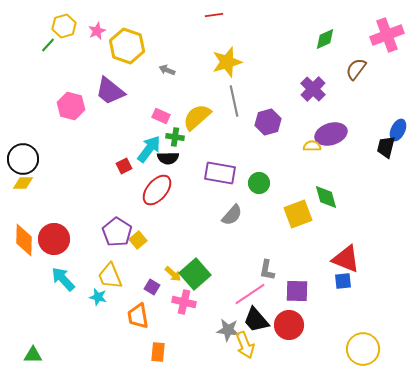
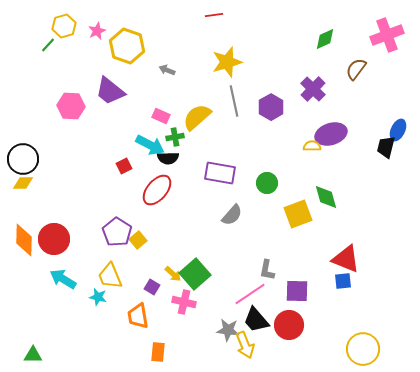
pink hexagon at (71, 106): rotated 12 degrees counterclockwise
purple hexagon at (268, 122): moved 3 px right, 15 px up; rotated 15 degrees counterclockwise
green cross at (175, 137): rotated 18 degrees counterclockwise
cyan arrow at (149, 149): moved 1 px right, 4 px up; rotated 80 degrees clockwise
green circle at (259, 183): moved 8 px right
cyan arrow at (63, 279): rotated 16 degrees counterclockwise
